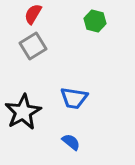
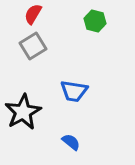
blue trapezoid: moved 7 px up
